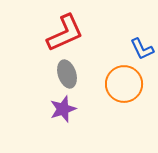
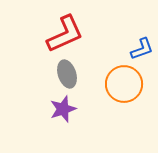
red L-shape: moved 1 px down
blue L-shape: rotated 85 degrees counterclockwise
